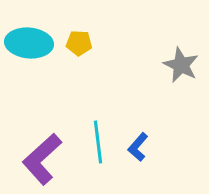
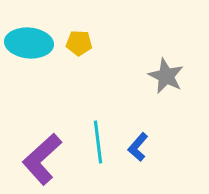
gray star: moved 15 px left, 11 px down
